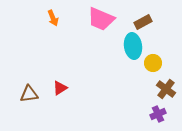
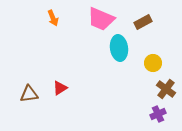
cyan ellipse: moved 14 px left, 2 px down
